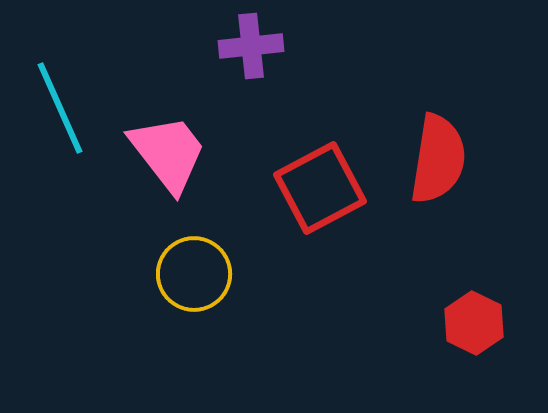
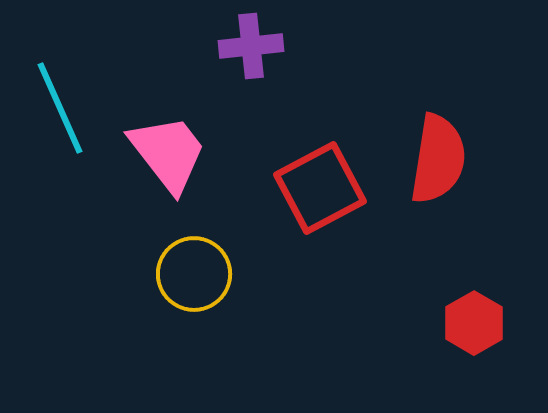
red hexagon: rotated 4 degrees clockwise
